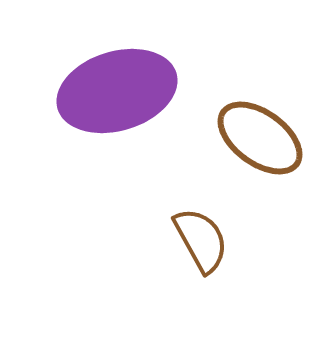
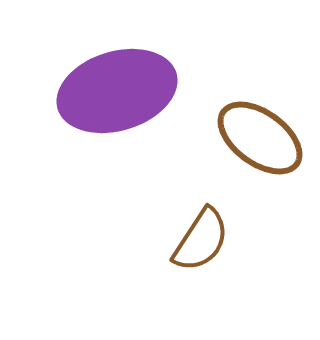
brown semicircle: rotated 62 degrees clockwise
